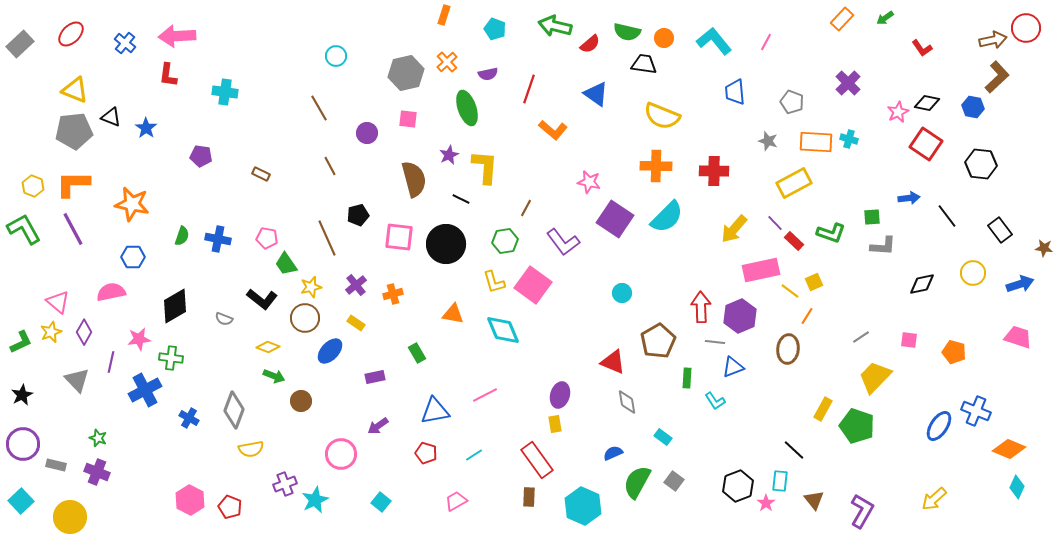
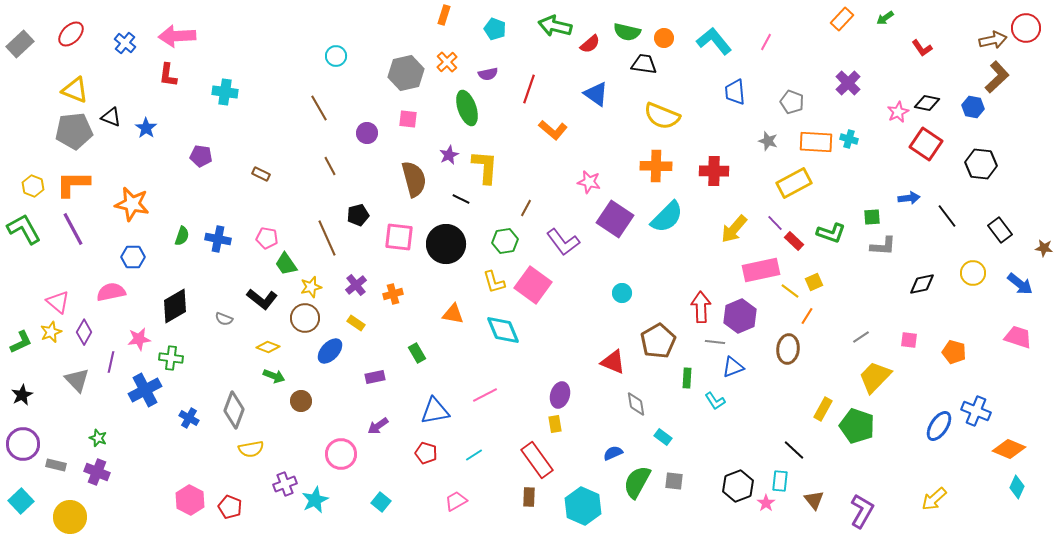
blue arrow at (1020, 284): rotated 56 degrees clockwise
gray diamond at (627, 402): moved 9 px right, 2 px down
gray square at (674, 481): rotated 30 degrees counterclockwise
